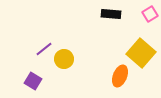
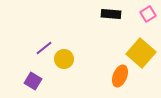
pink square: moved 2 px left
purple line: moved 1 px up
